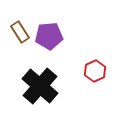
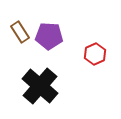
purple pentagon: rotated 8 degrees clockwise
red hexagon: moved 17 px up
